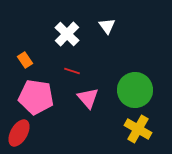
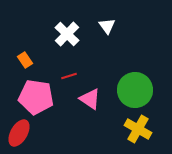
red line: moved 3 px left, 5 px down; rotated 35 degrees counterclockwise
pink triangle: moved 2 px right, 1 px down; rotated 15 degrees counterclockwise
